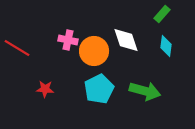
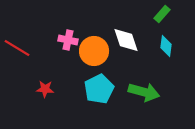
green arrow: moved 1 px left, 1 px down
